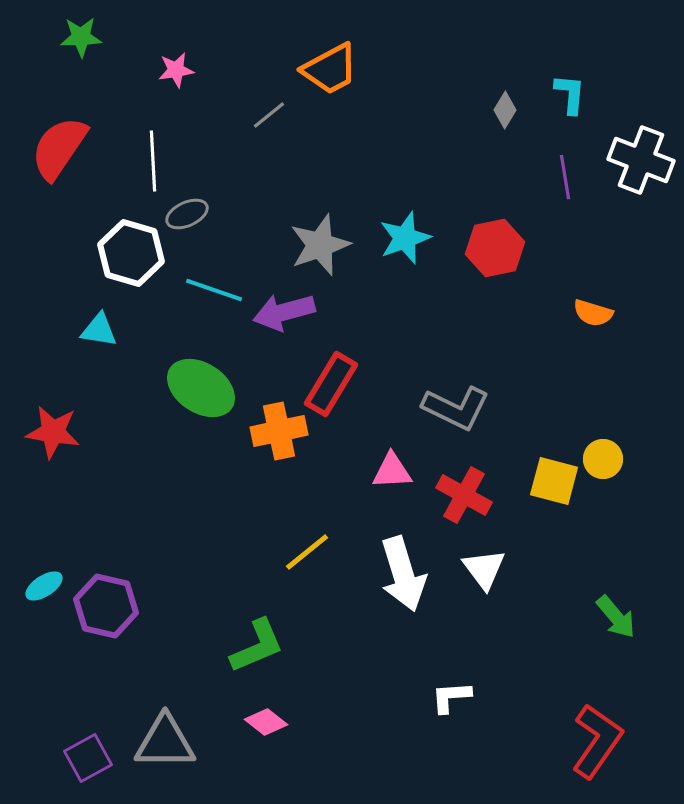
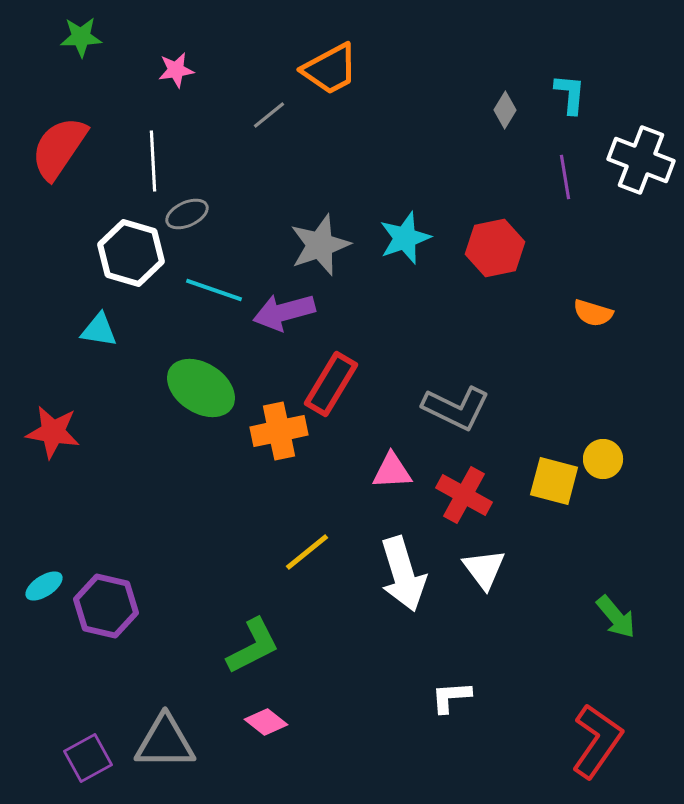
green L-shape: moved 4 px left; rotated 4 degrees counterclockwise
